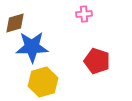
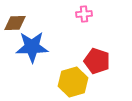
brown diamond: rotated 15 degrees clockwise
yellow hexagon: moved 30 px right
